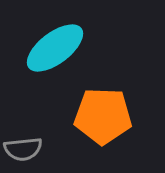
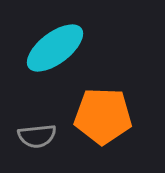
gray semicircle: moved 14 px right, 13 px up
